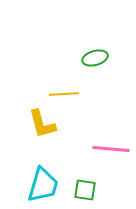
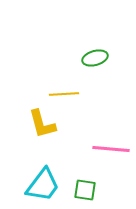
cyan trapezoid: rotated 21 degrees clockwise
